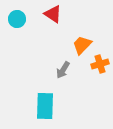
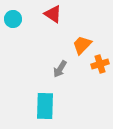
cyan circle: moved 4 px left
gray arrow: moved 3 px left, 1 px up
